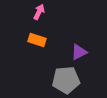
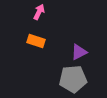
orange rectangle: moved 1 px left, 1 px down
gray pentagon: moved 7 px right, 1 px up
